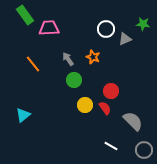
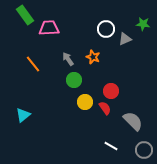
yellow circle: moved 3 px up
